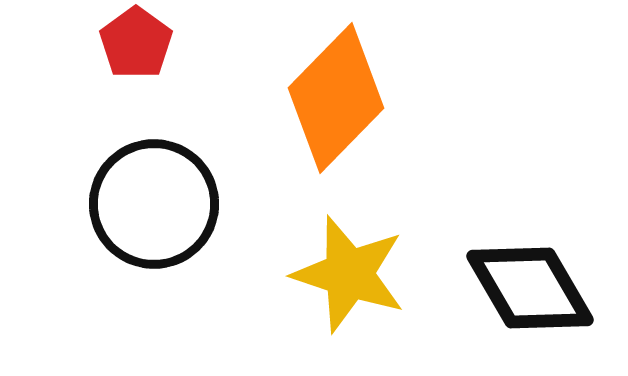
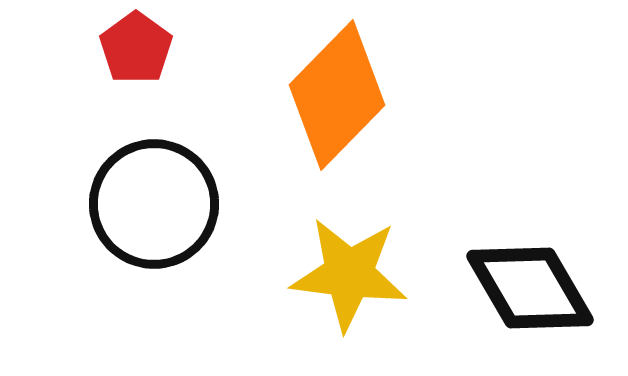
red pentagon: moved 5 px down
orange diamond: moved 1 px right, 3 px up
yellow star: rotated 11 degrees counterclockwise
